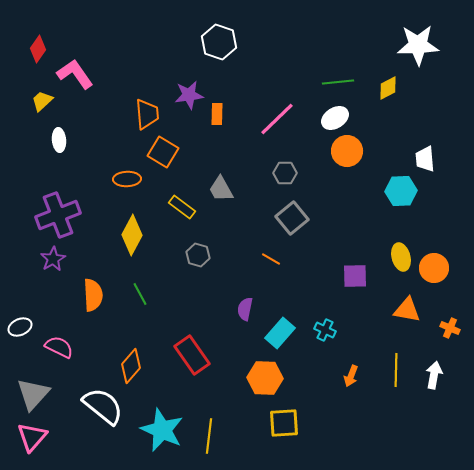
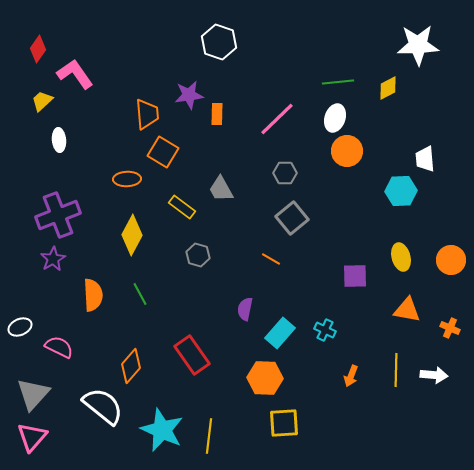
white ellipse at (335, 118): rotated 40 degrees counterclockwise
orange circle at (434, 268): moved 17 px right, 8 px up
white arrow at (434, 375): rotated 84 degrees clockwise
